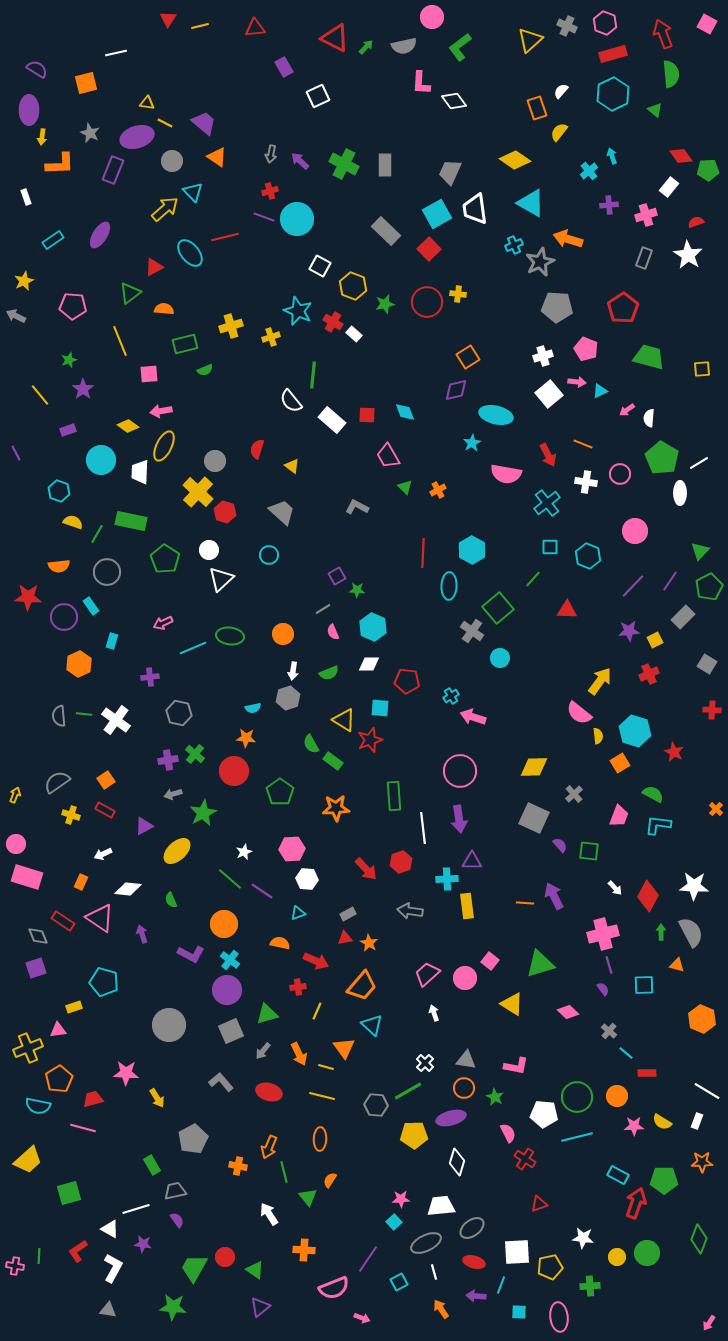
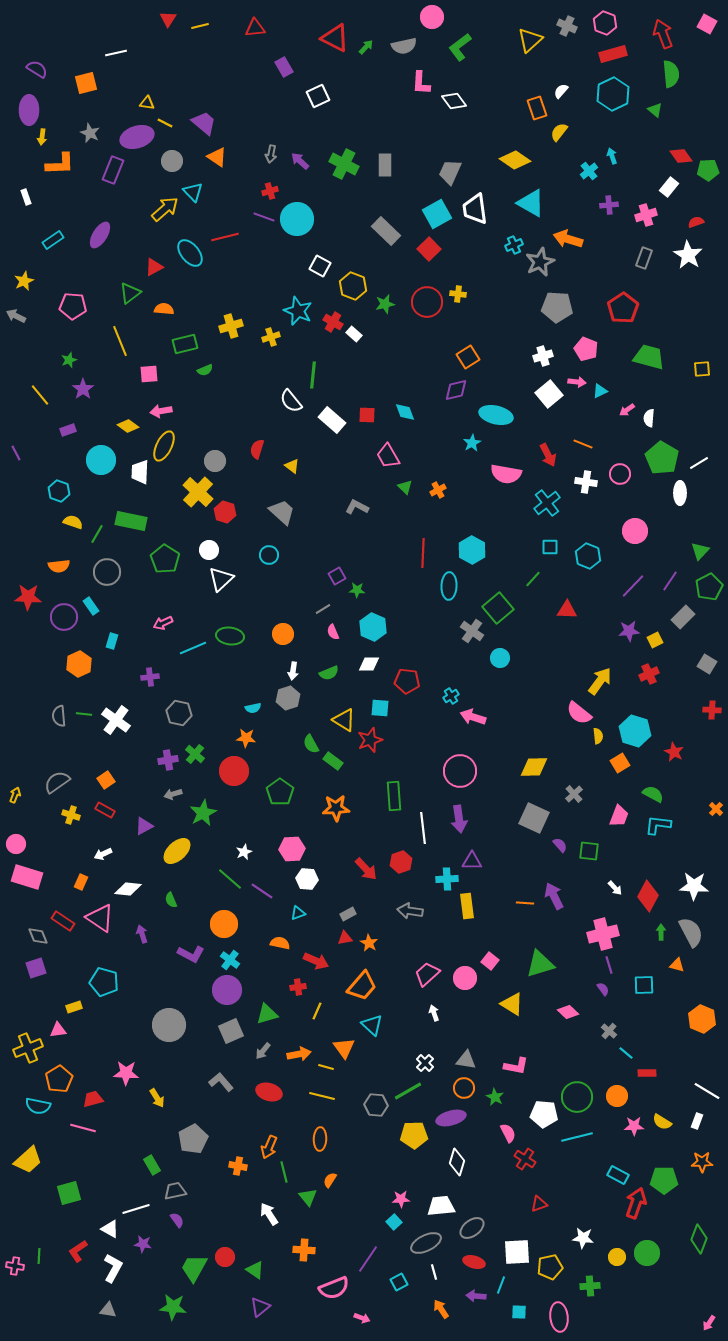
orange arrow at (299, 1054): rotated 75 degrees counterclockwise
